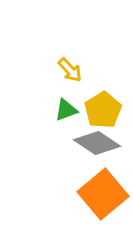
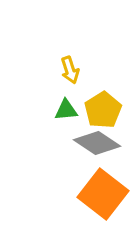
yellow arrow: rotated 24 degrees clockwise
green triangle: rotated 15 degrees clockwise
orange square: rotated 12 degrees counterclockwise
